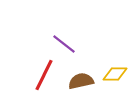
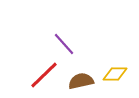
purple line: rotated 10 degrees clockwise
red line: rotated 20 degrees clockwise
